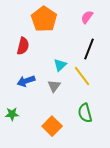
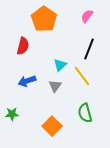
pink semicircle: moved 1 px up
blue arrow: moved 1 px right
gray triangle: moved 1 px right
